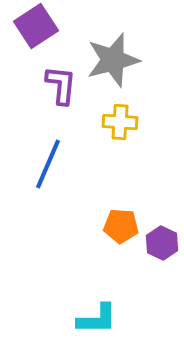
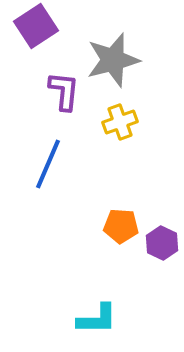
purple L-shape: moved 3 px right, 6 px down
yellow cross: rotated 24 degrees counterclockwise
